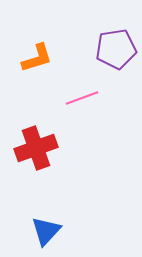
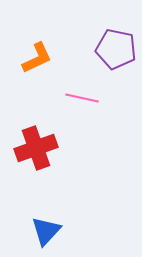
purple pentagon: rotated 21 degrees clockwise
orange L-shape: rotated 8 degrees counterclockwise
pink line: rotated 32 degrees clockwise
